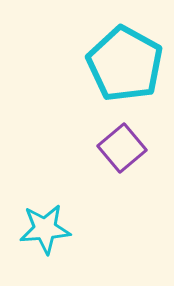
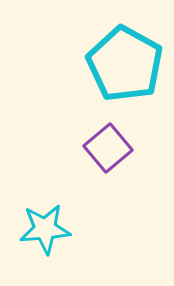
purple square: moved 14 px left
